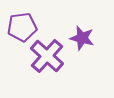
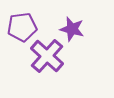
purple star: moved 10 px left, 9 px up
